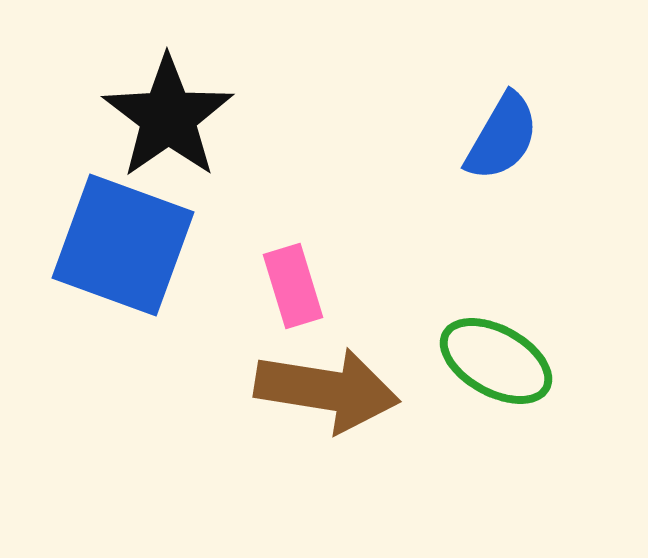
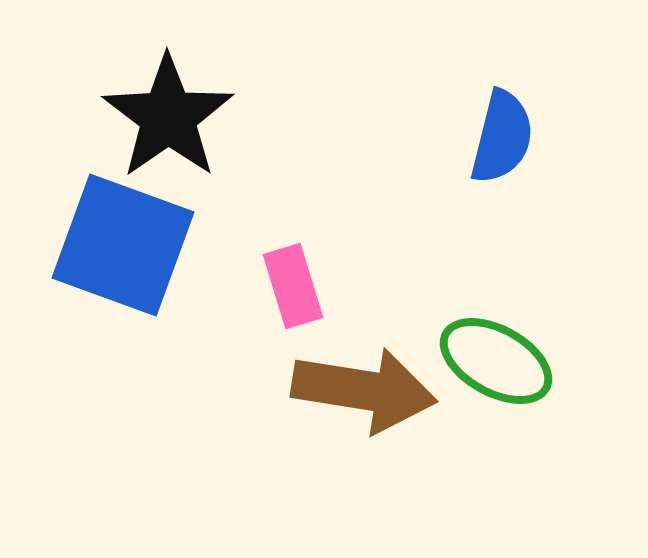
blue semicircle: rotated 16 degrees counterclockwise
brown arrow: moved 37 px right
